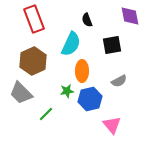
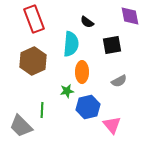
black semicircle: moved 2 px down; rotated 32 degrees counterclockwise
cyan semicircle: rotated 20 degrees counterclockwise
orange ellipse: moved 1 px down
gray trapezoid: moved 33 px down
blue hexagon: moved 2 px left, 8 px down
green line: moved 4 px left, 4 px up; rotated 42 degrees counterclockwise
